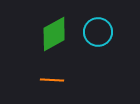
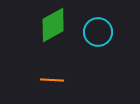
green diamond: moved 1 px left, 9 px up
